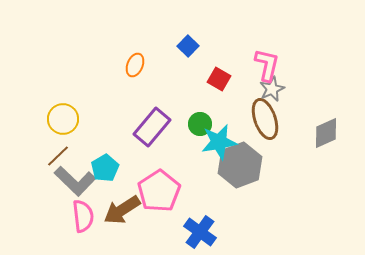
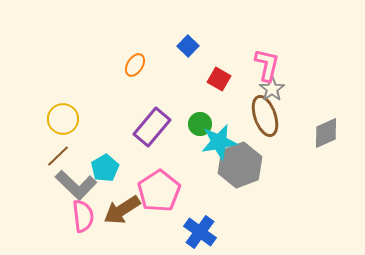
orange ellipse: rotated 10 degrees clockwise
gray star: rotated 10 degrees counterclockwise
brown ellipse: moved 3 px up
gray L-shape: moved 1 px right, 4 px down
